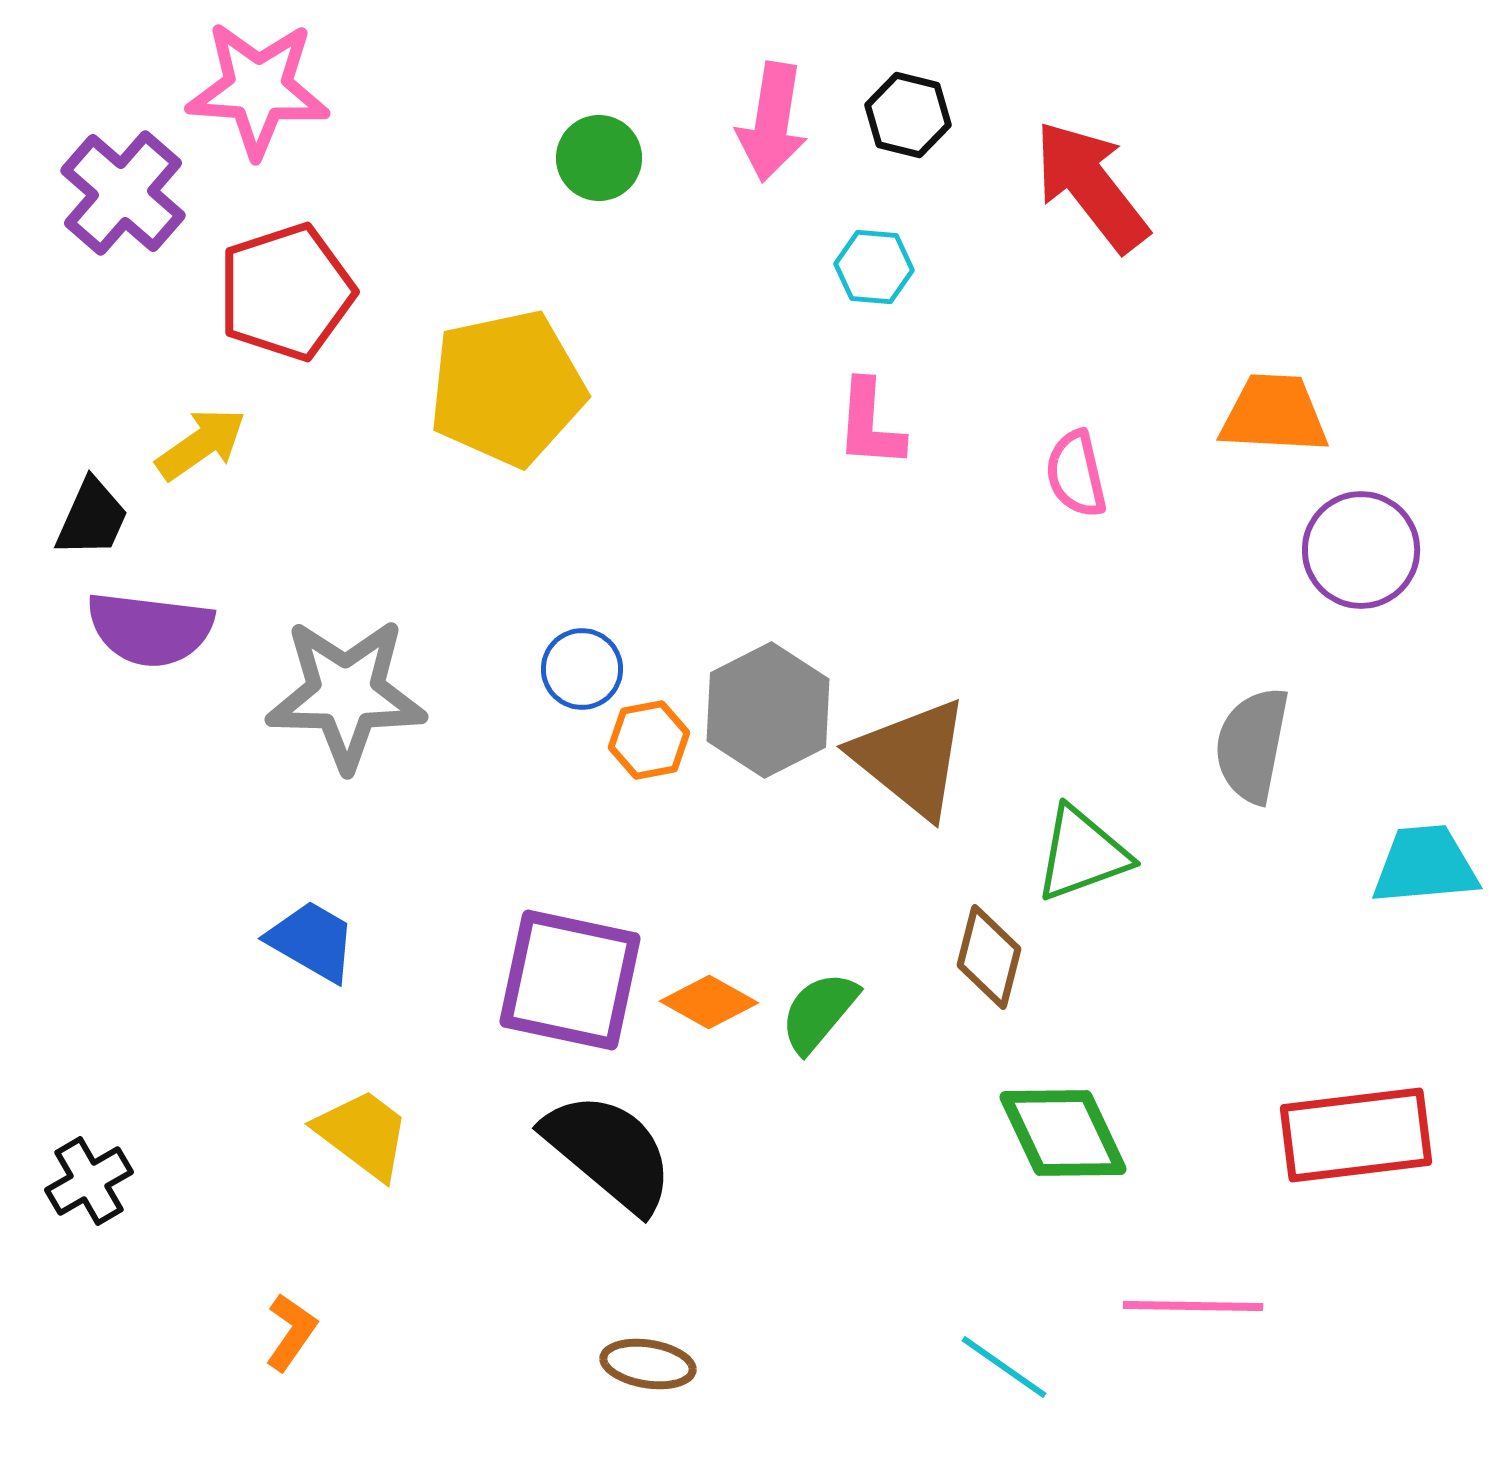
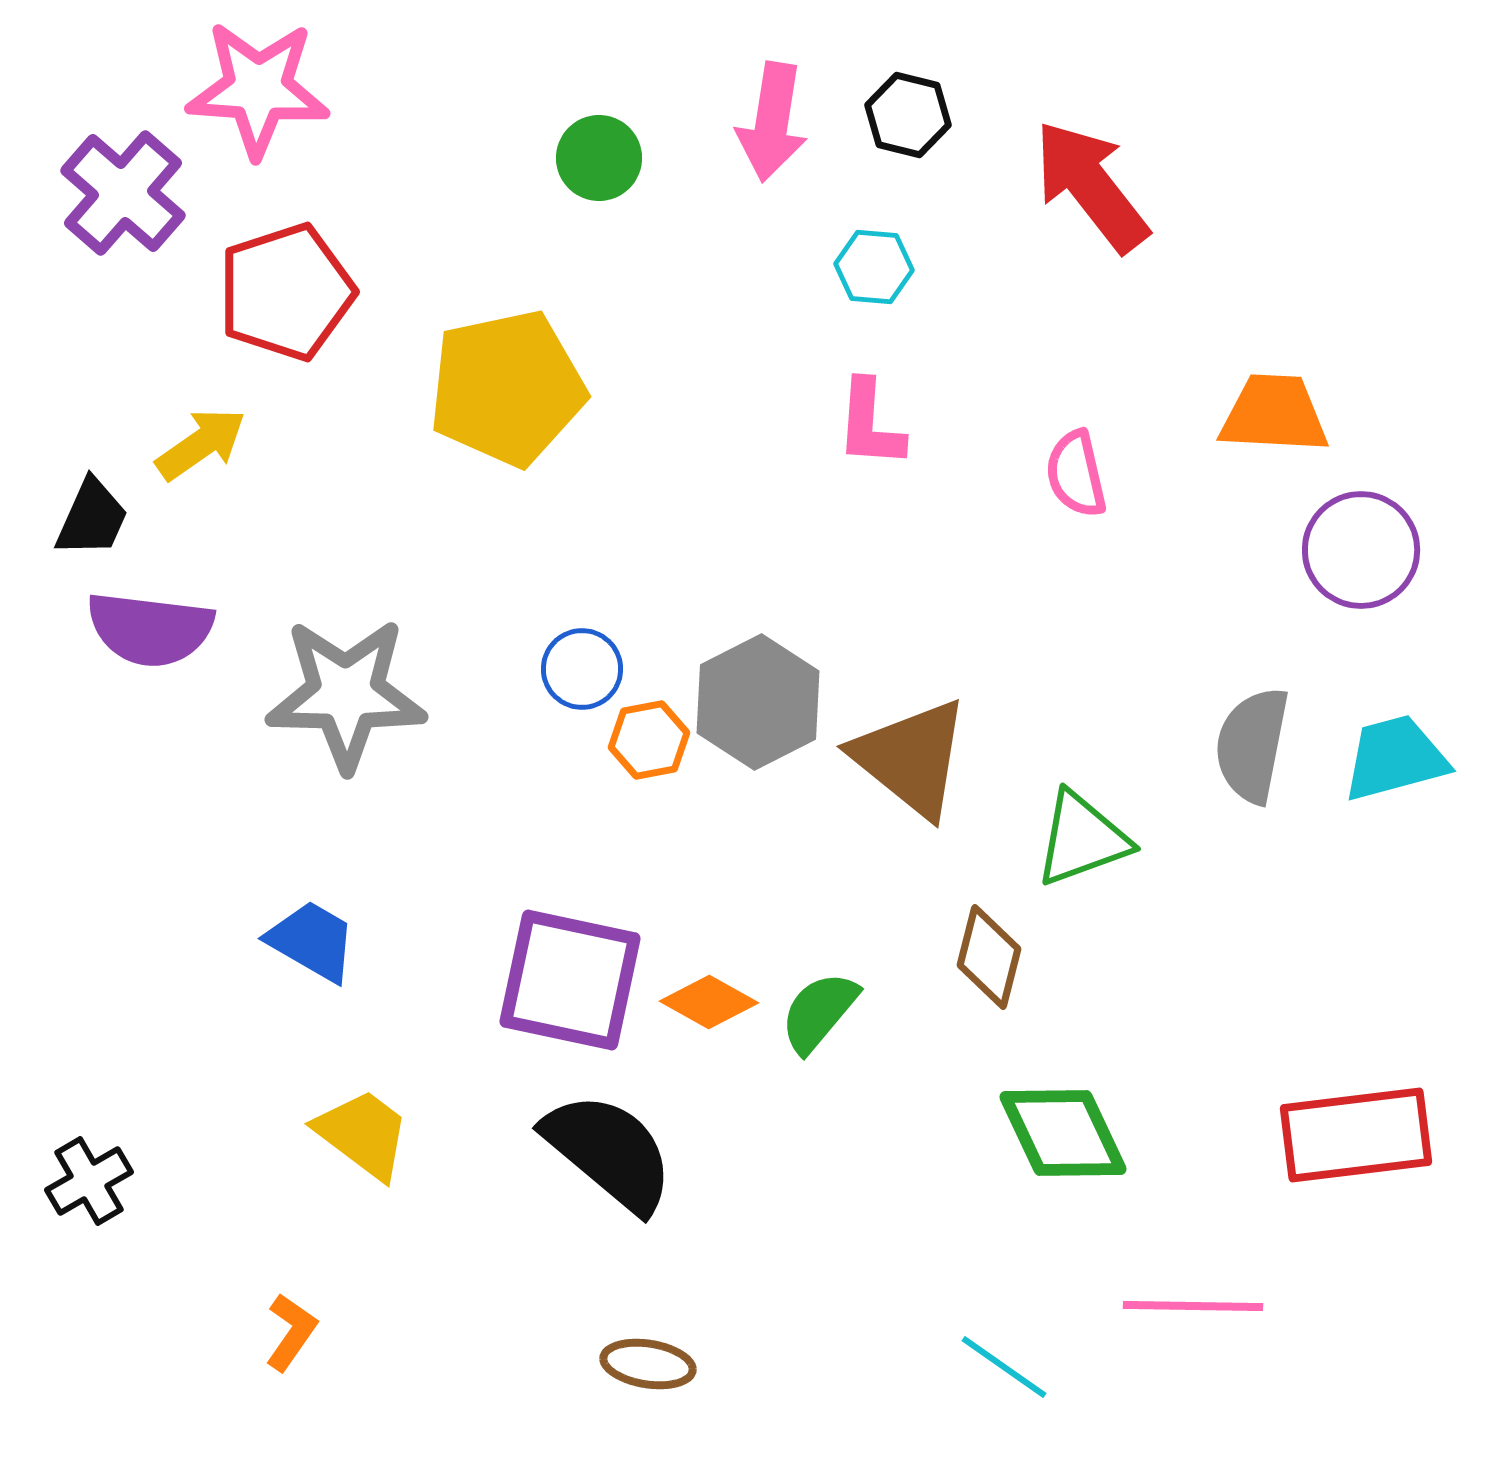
gray hexagon: moved 10 px left, 8 px up
green triangle: moved 15 px up
cyan trapezoid: moved 30 px left, 107 px up; rotated 10 degrees counterclockwise
